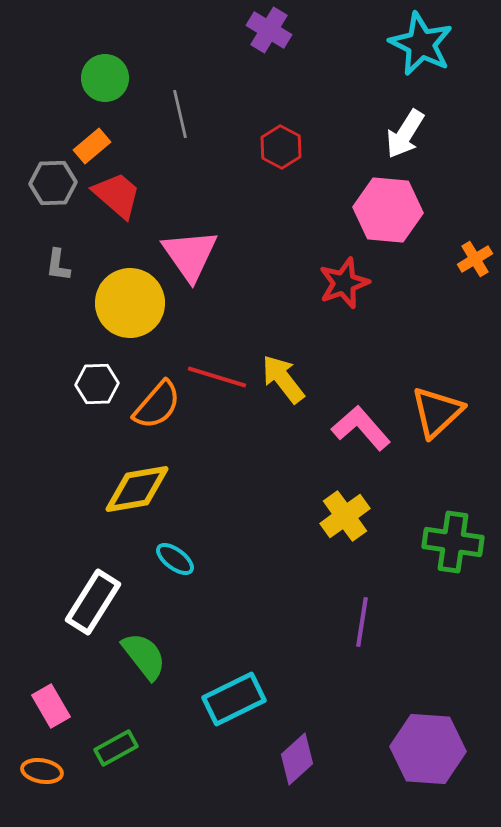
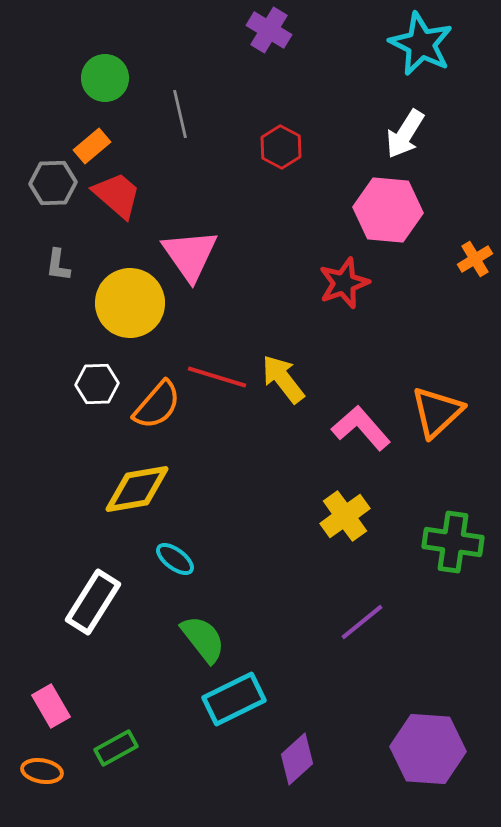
purple line: rotated 42 degrees clockwise
green semicircle: moved 59 px right, 17 px up
